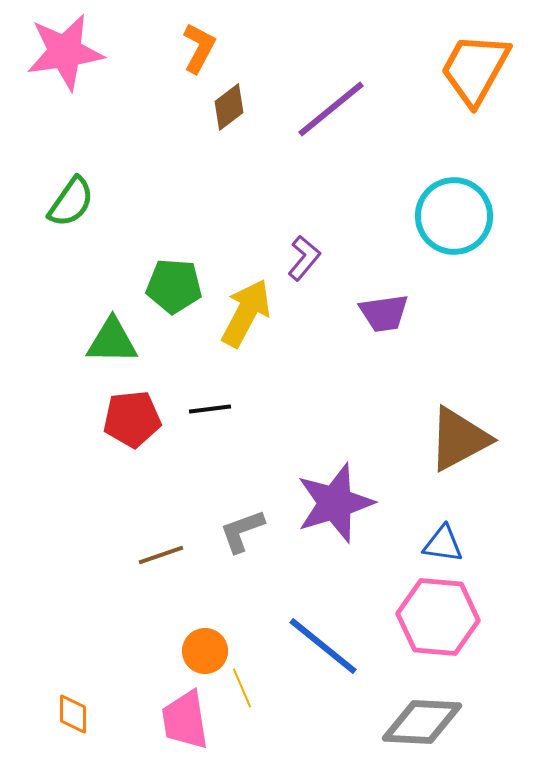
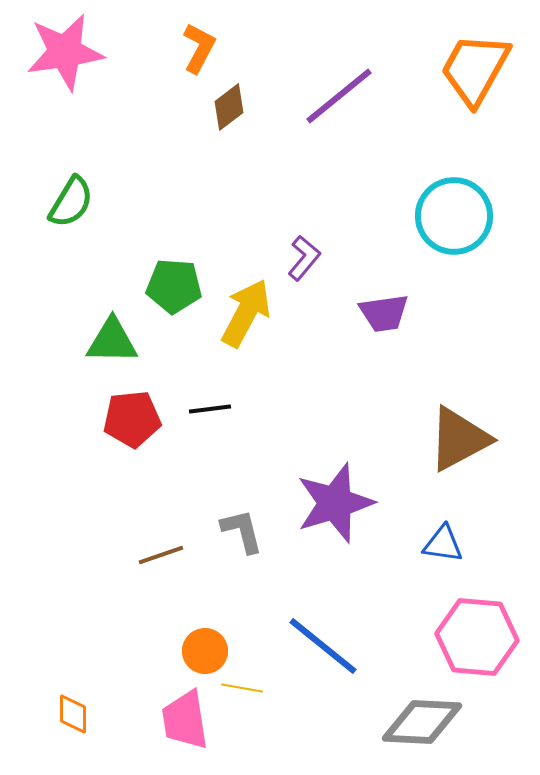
purple line: moved 8 px right, 13 px up
green semicircle: rotated 4 degrees counterclockwise
gray L-shape: rotated 96 degrees clockwise
pink hexagon: moved 39 px right, 20 px down
yellow line: rotated 57 degrees counterclockwise
